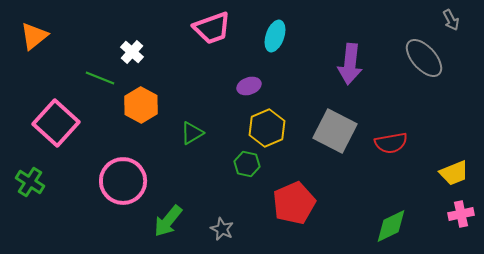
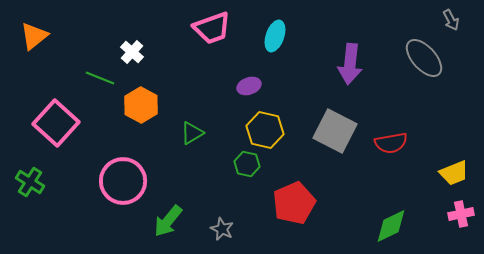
yellow hexagon: moved 2 px left, 2 px down; rotated 24 degrees counterclockwise
